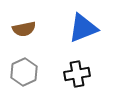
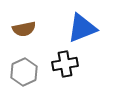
blue triangle: moved 1 px left
black cross: moved 12 px left, 10 px up
